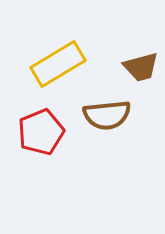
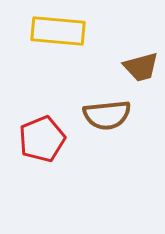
yellow rectangle: moved 33 px up; rotated 36 degrees clockwise
red pentagon: moved 1 px right, 7 px down
